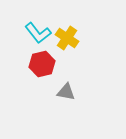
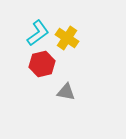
cyan L-shape: rotated 88 degrees counterclockwise
